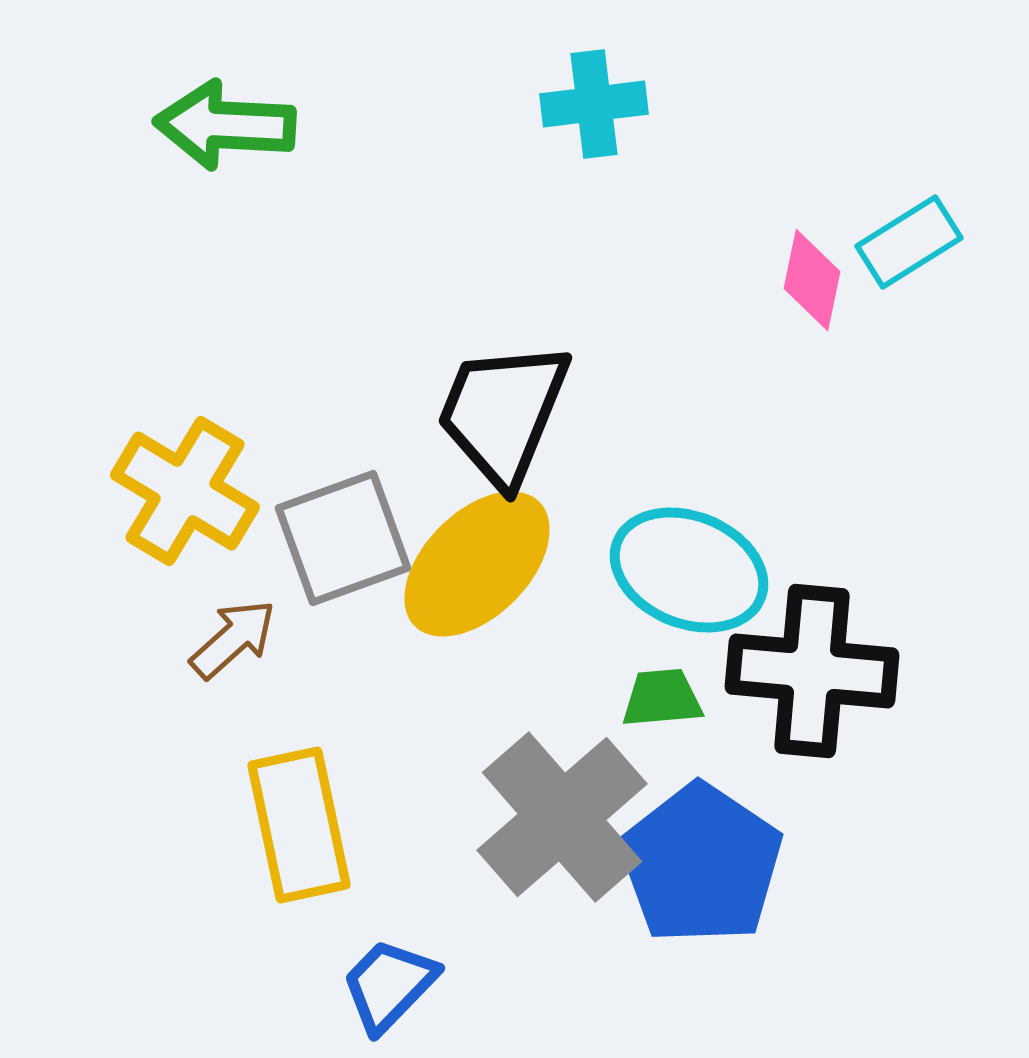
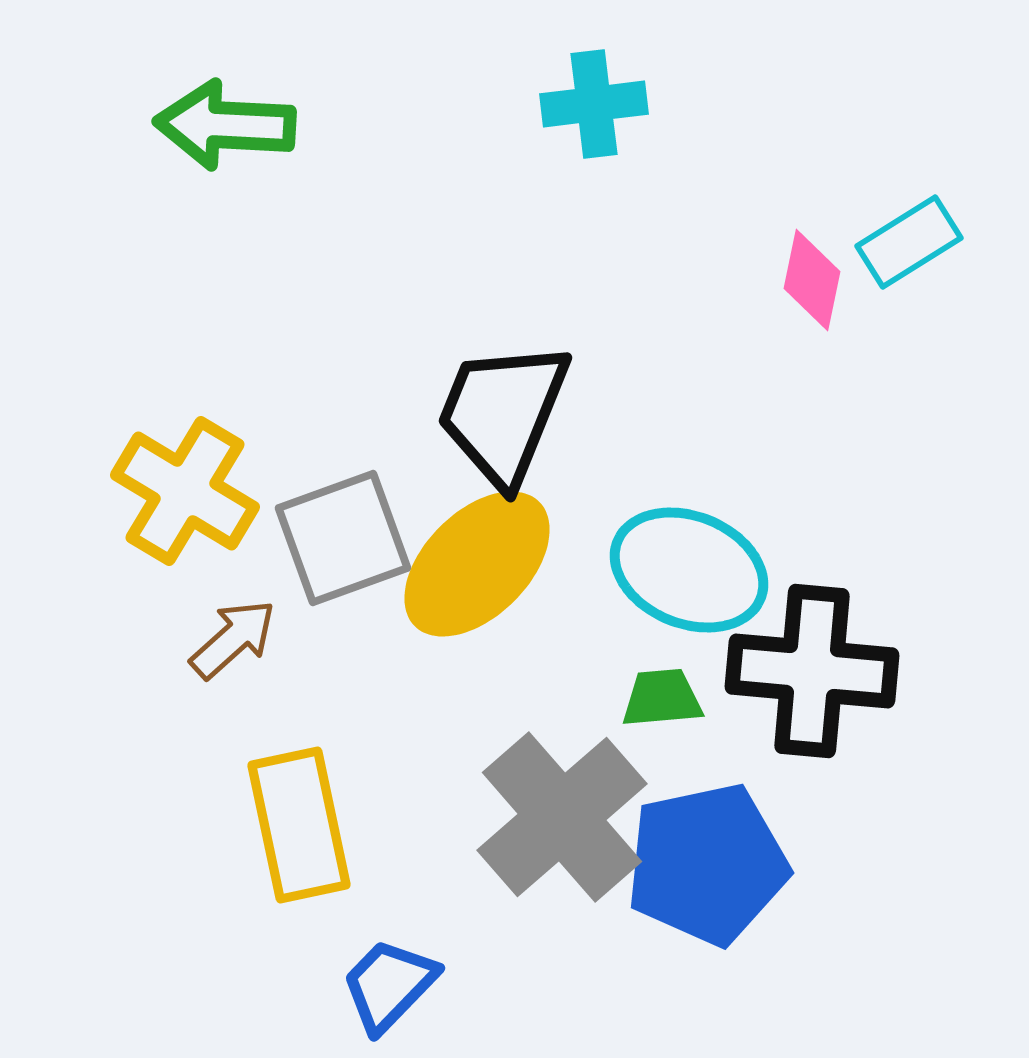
blue pentagon: moved 6 px right; rotated 26 degrees clockwise
